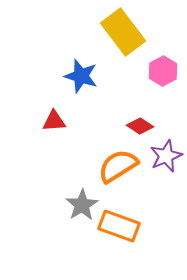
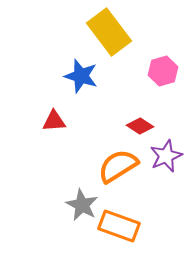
yellow rectangle: moved 14 px left
pink hexagon: rotated 12 degrees clockwise
gray star: rotated 12 degrees counterclockwise
